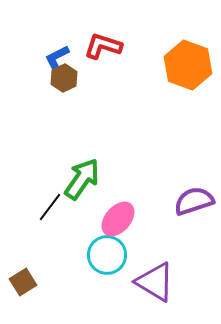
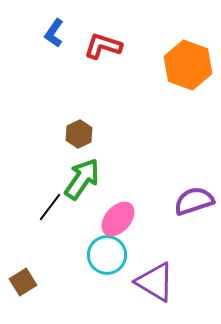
blue L-shape: moved 3 px left, 25 px up; rotated 28 degrees counterclockwise
brown hexagon: moved 15 px right, 56 px down
